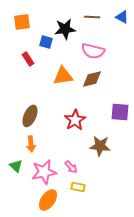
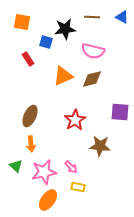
orange square: rotated 18 degrees clockwise
orange triangle: rotated 15 degrees counterclockwise
